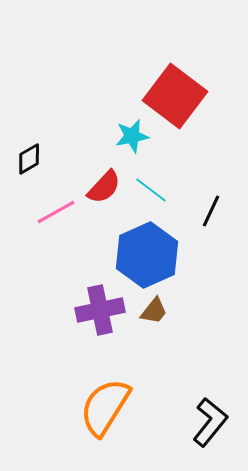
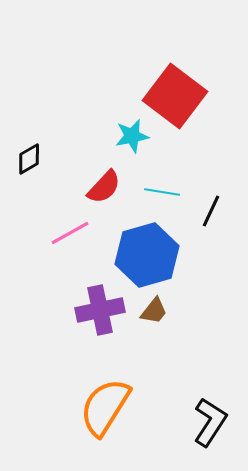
cyan line: moved 11 px right, 2 px down; rotated 28 degrees counterclockwise
pink line: moved 14 px right, 21 px down
blue hexagon: rotated 8 degrees clockwise
black L-shape: rotated 6 degrees counterclockwise
